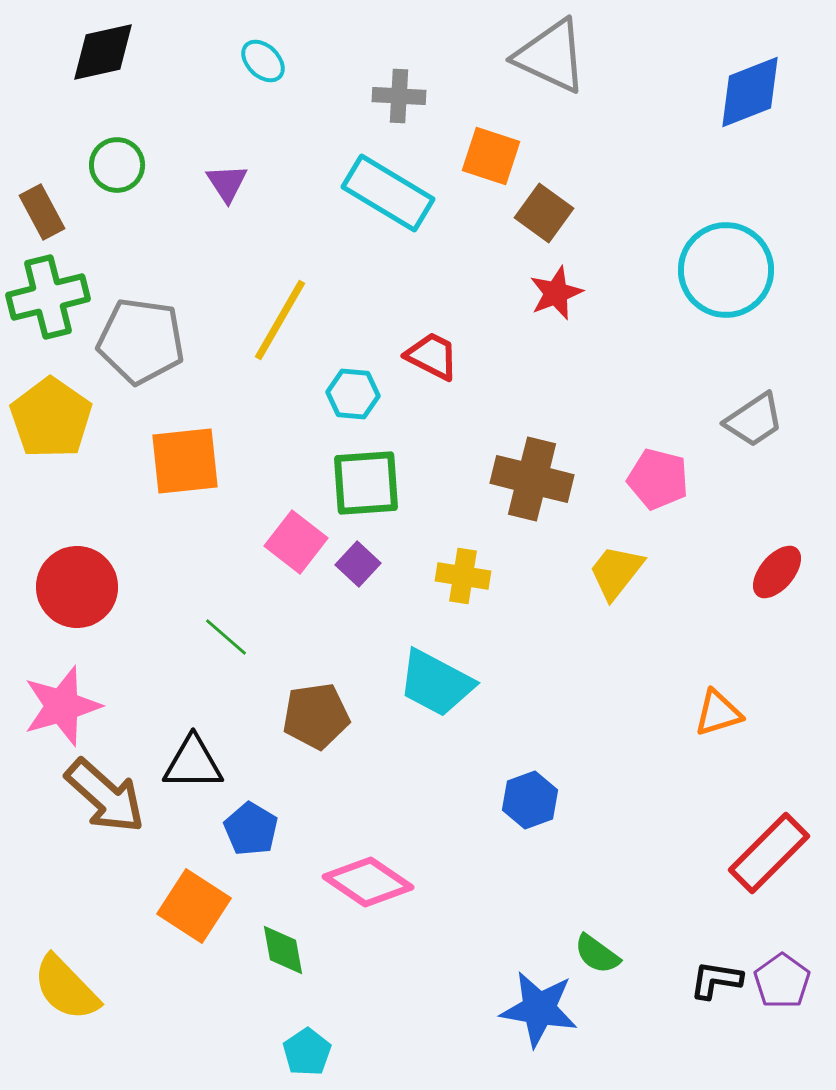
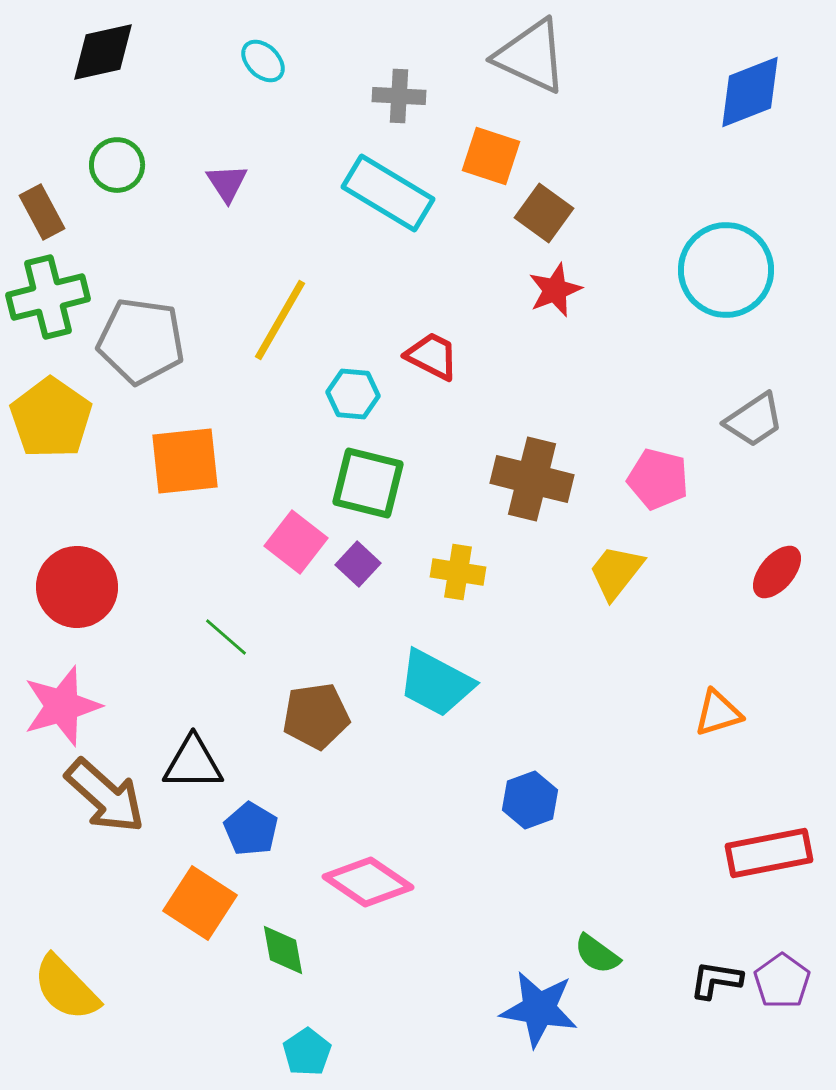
gray triangle at (551, 56): moved 20 px left
red star at (556, 293): moved 1 px left, 3 px up
green square at (366, 483): moved 2 px right; rotated 18 degrees clockwise
yellow cross at (463, 576): moved 5 px left, 4 px up
red rectangle at (769, 853): rotated 34 degrees clockwise
orange square at (194, 906): moved 6 px right, 3 px up
